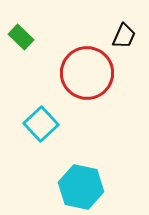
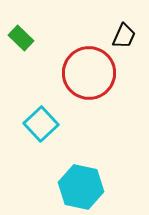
green rectangle: moved 1 px down
red circle: moved 2 px right
